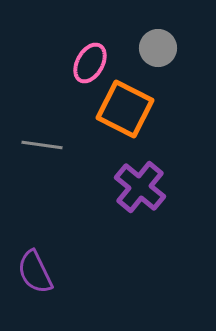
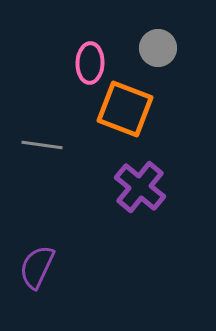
pink ellipse: rotated 27 degrees counterclockwise
orange square: rotated 6 degrees counterclockwise
purple semicircle: moved 2 px right, 5 px up; rotated 51 degrees clockwise
